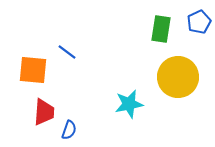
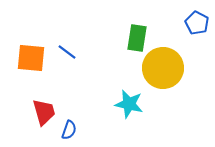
blue pentagon: moved 2 px left, 1 px down; rotated 20 degrees counterclockwise
green rectangle: moved 24 px left, 9 px down
orange square: moved 2 px left, 12 px up
yellow circle: moved 15 px left, 9 px up
cyan star: rotated 24 degrees clockwise
red trapezoid: rotated 20 degrees counterclockwise
